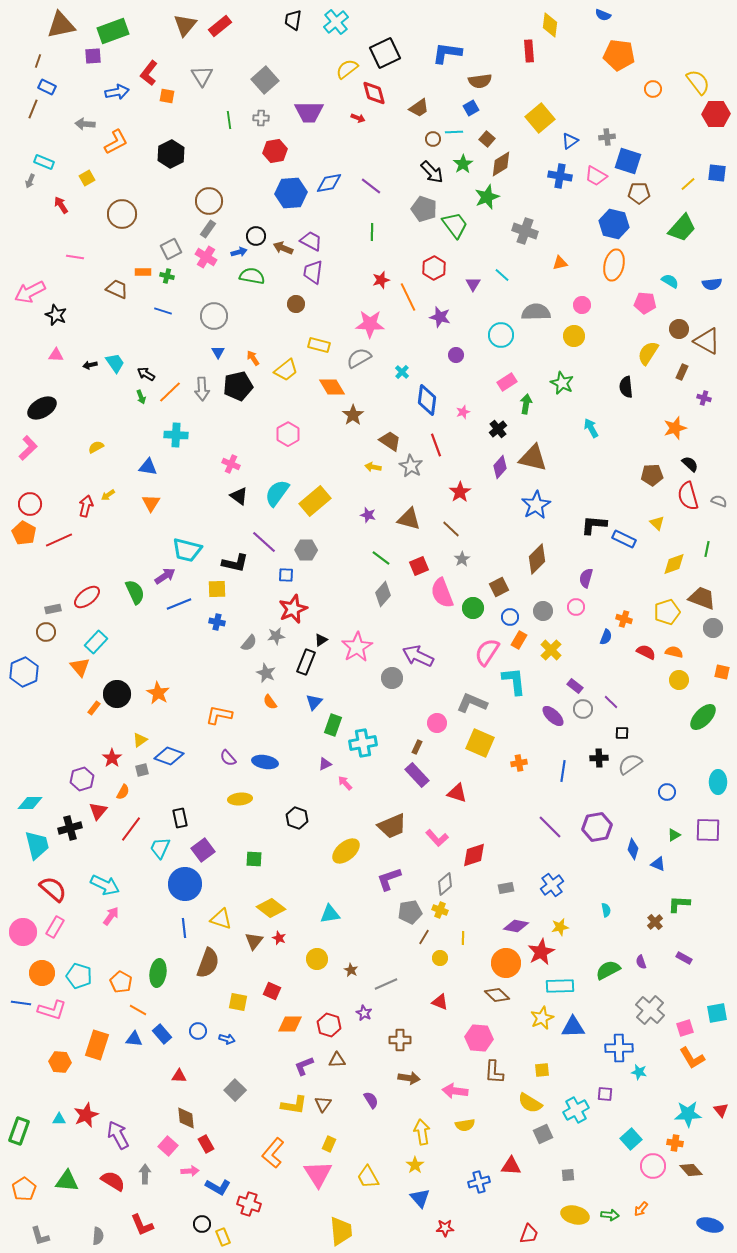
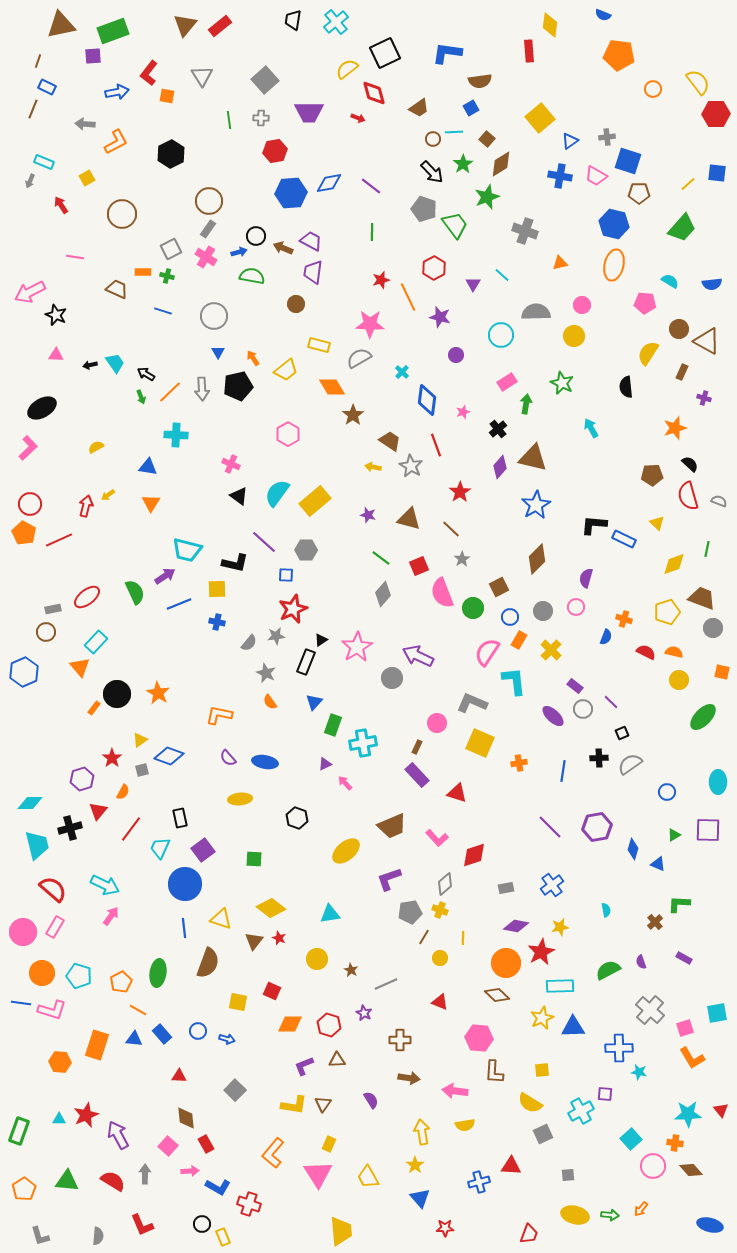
black square at (622, 733): rotated 24 degrees counterclockwise
orange pentagon at (121, 982): rotated 15 degrees clockwise
cyan cross at (576, 1110): moved 5 px right, 1 px down
